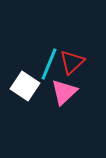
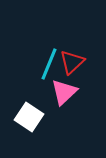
white square: moved 4 px right, 31 px down
